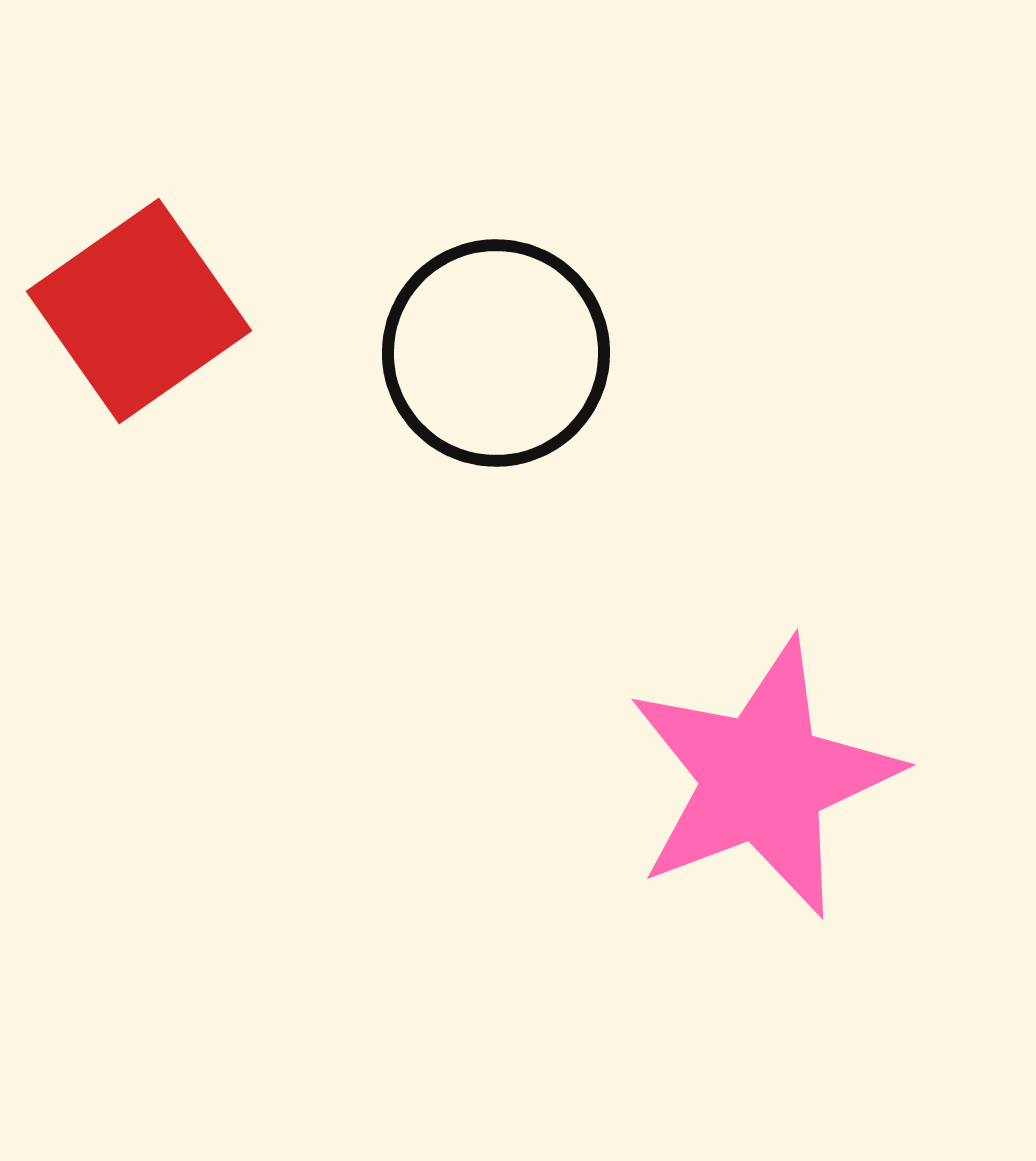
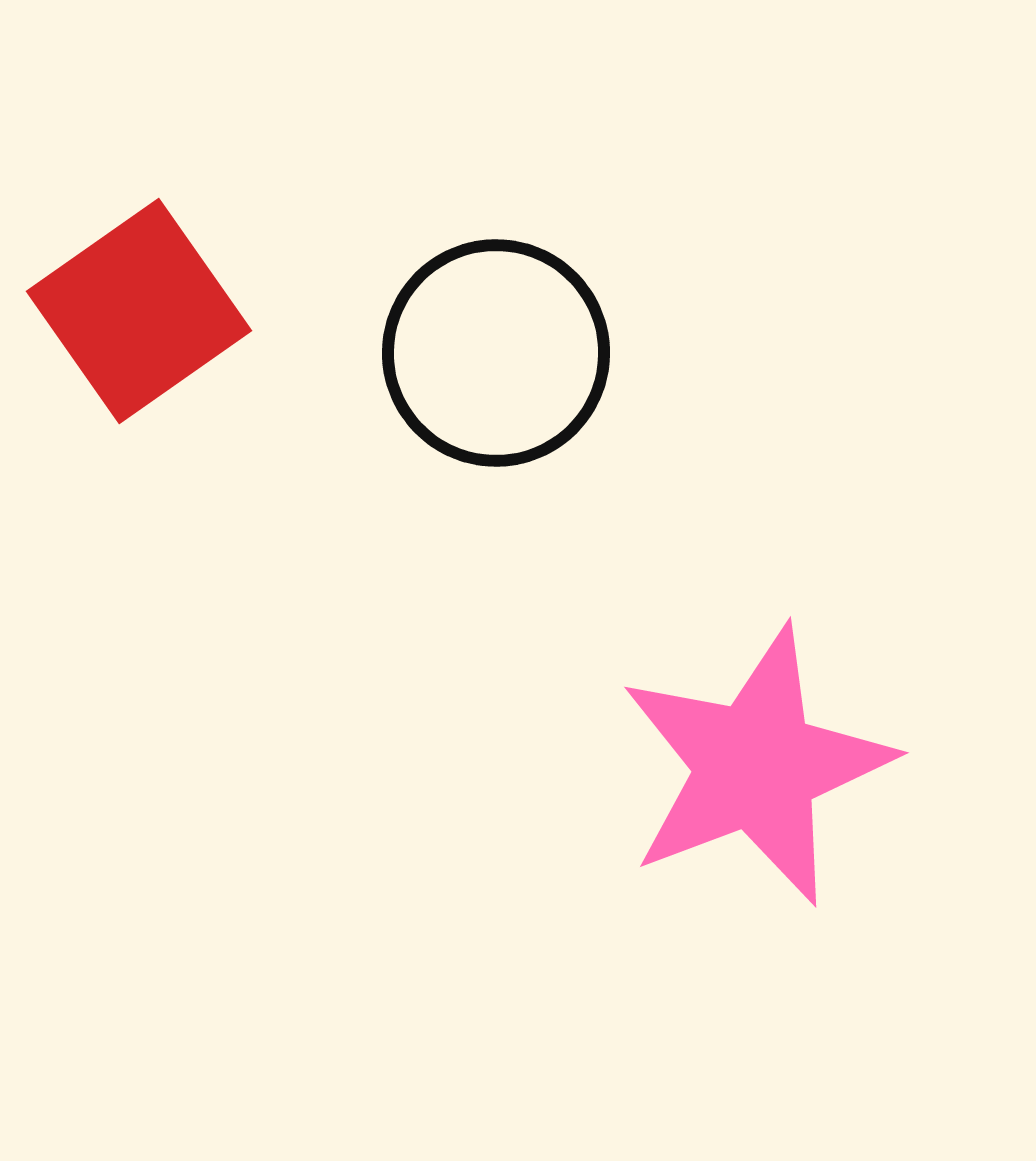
pink star: moved 7 px left, 12 px up
